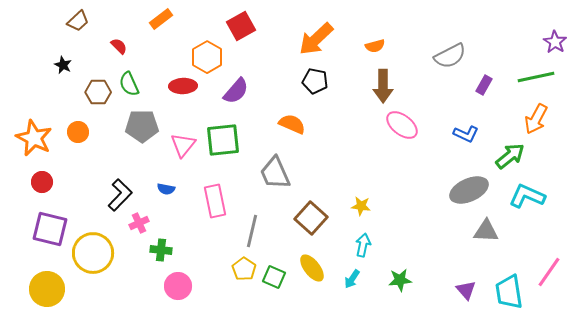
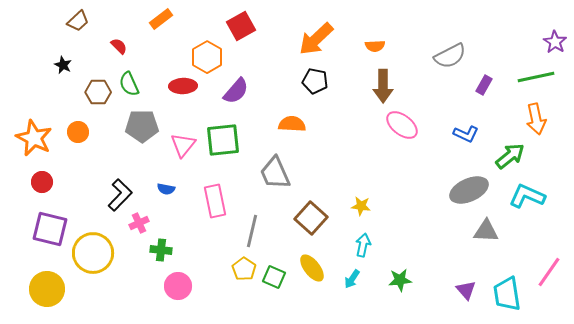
orange semicircle at (375, 46): rotated 12 degrees clockwise
orange arrow at (536, 119): rotated 40 degrees counterclockwise
orange semicircle at (292, 124): rotated 20 degrees counterclockwise
cyan trapezoid at (509, 292): moved 2 px left, 2 px down
